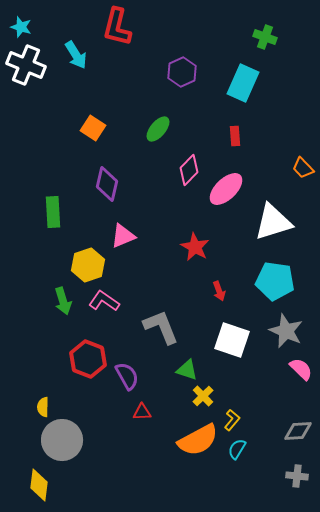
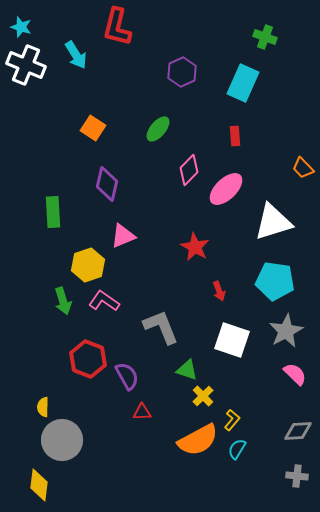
gray star: rotated 20 degrees clockwise
pink semicircle: moved 6 px left, 5 px down
